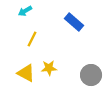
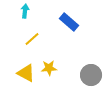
cyan arrow: rotated 128 degrees clockwise
blue rectangle: moved 5 px left
yellow line: rotated 21 degrees clockwise
